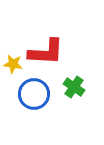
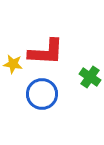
green cross: moved 16 px right, 10 px up
blue circle: moved 8 px right
